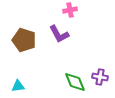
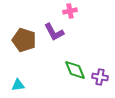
pink cross: moved 1 px down
purple L-shape: moved 5 px left, 2 px up
green diamond: moved 12 px up
cyan triangle: moved 1 px up
